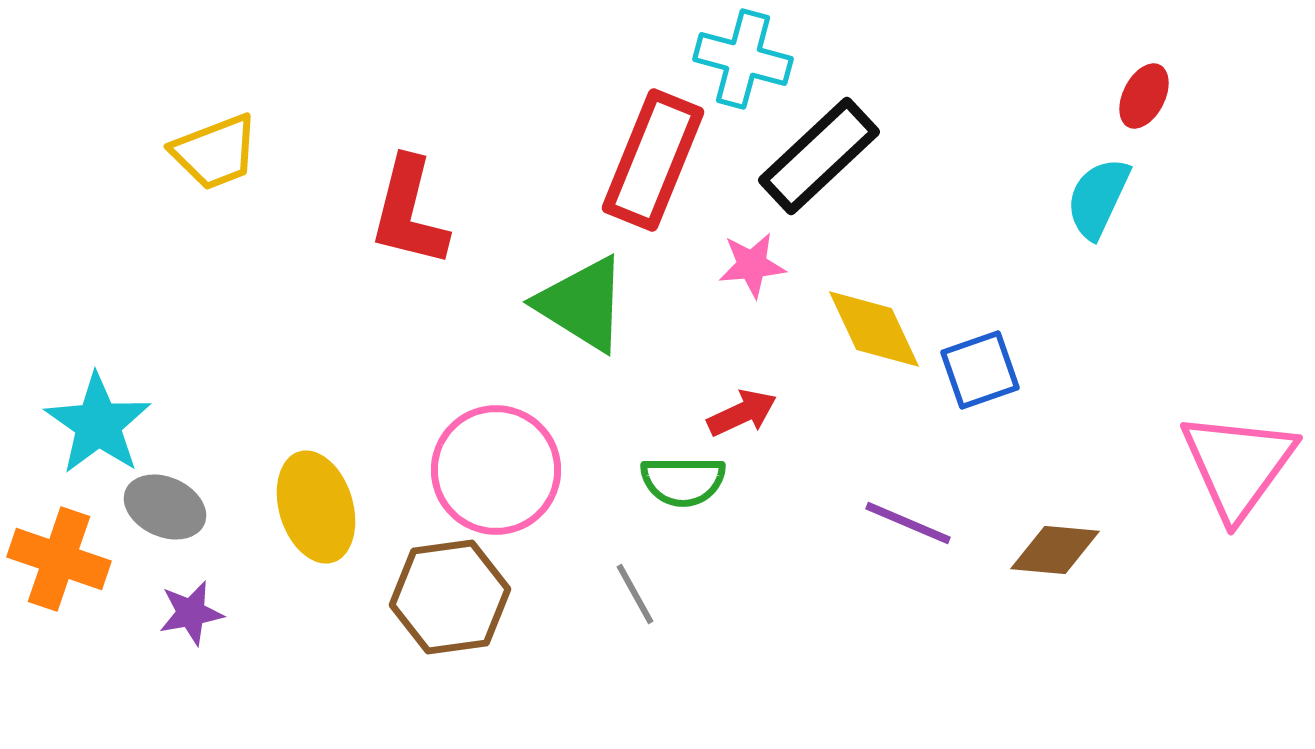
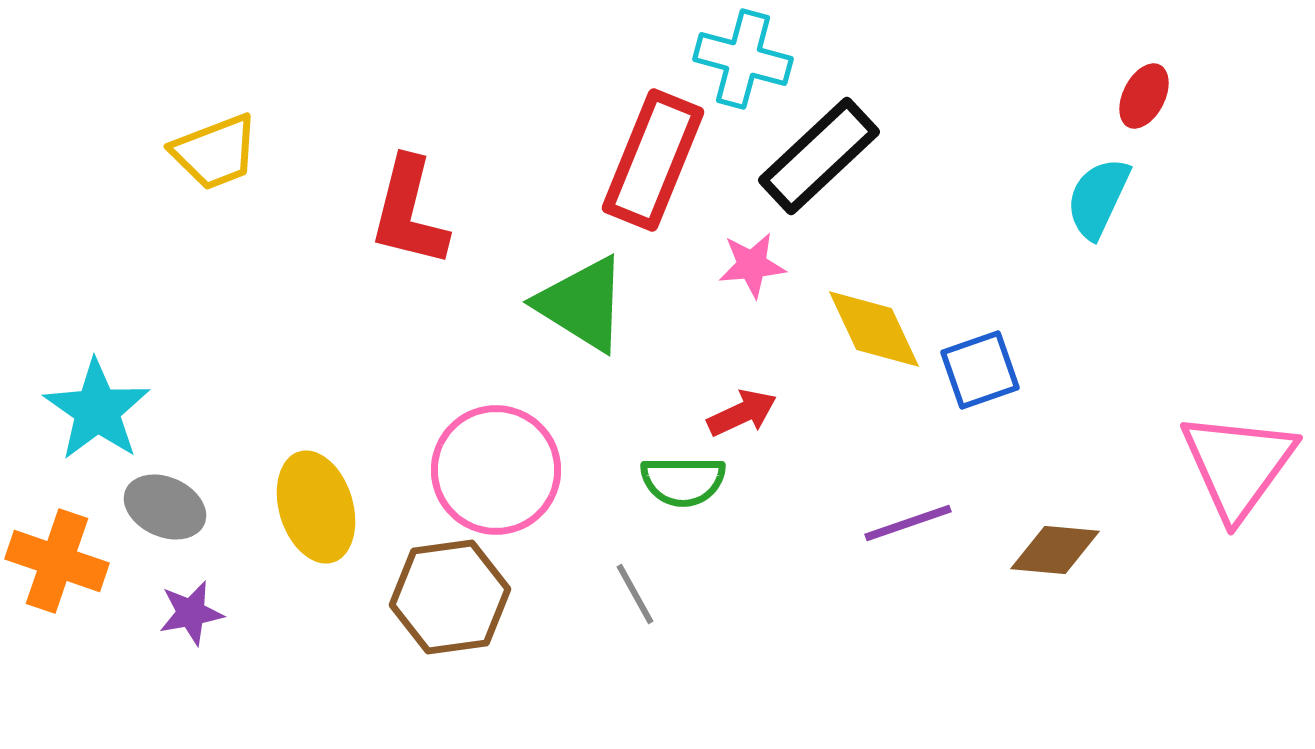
cyan star: moved 1 px left, 14 px up
purple line: rotated 42 degrees counterclockwise
orange cross: moved 2 px left, 2 px down
